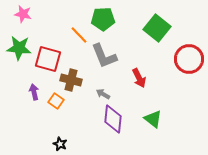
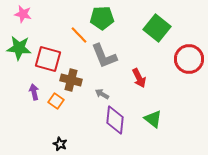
green pentagon: moved 1 px left, 1 px up
gray arrow: moved 1 px left
purple diamond: moved 2 px right, 1 px down
